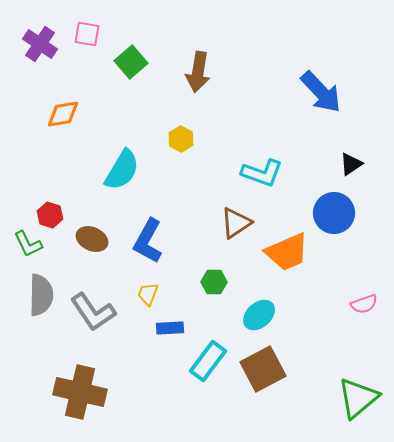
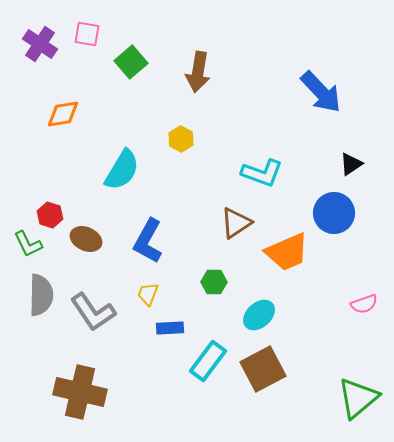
brown ellipse: moved 6 px left
